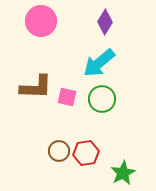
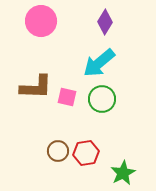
brown circle: moved 1 px left
